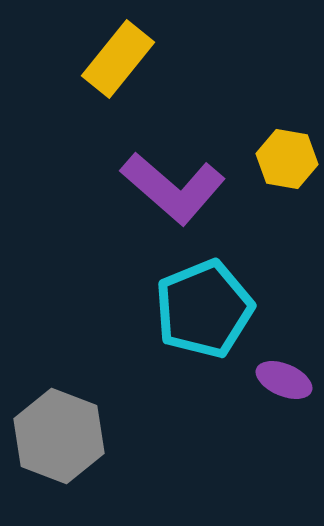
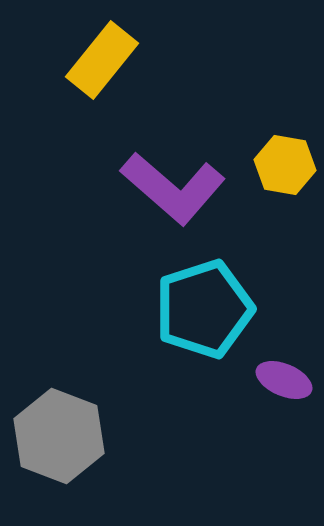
yellow rectangle: moved 16 px left, 1 px down
yellow hexagon: moved 2 px left, 6 px down
cyan pentagon: rotated 4 degrees clockwise
